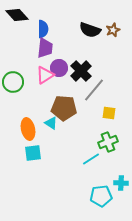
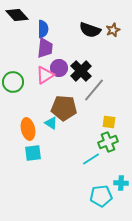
yellow square: moved 9 px down
